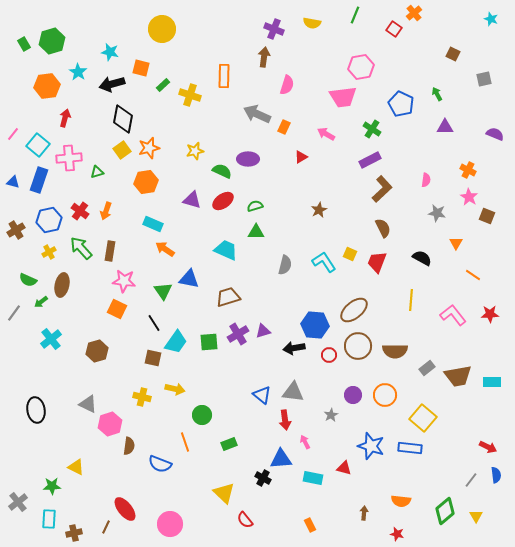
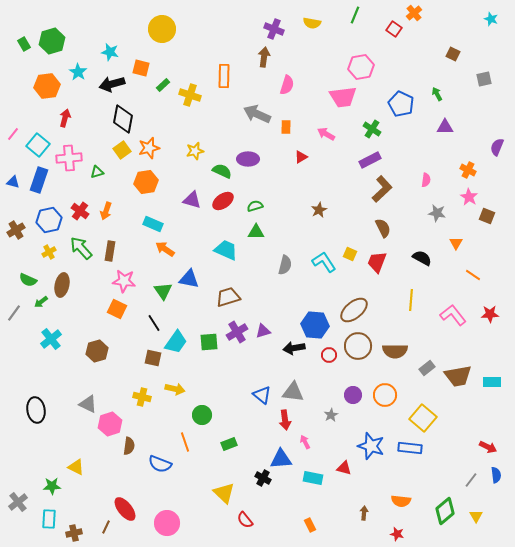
orange rectangle at (284, 127): moved 2 px right; rotated 24 degrees counterclockwise
purple semicircle at (495, 134): moved 2 px right, 13 px down; rotated 90 degrees counterclockwise
purple cross at (238, 334): moved 1 px left, 2 px up
pink circle at (170, 524): moved 3 px left, 1 px up
